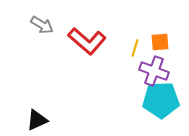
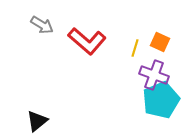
orange square: rotated 30 degrees clockwise
purple cross: moved 4 px down
cyan pentagon: rotated 21 degrees counterclockwise
black triangle: moved 1 px down; rotated 15 degrees counterclockwise
